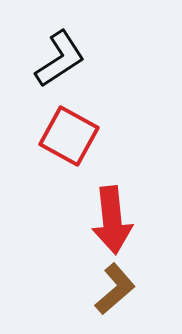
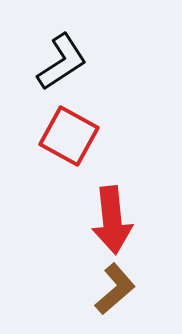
black L-shape: moved 2 px right, 3 px down
